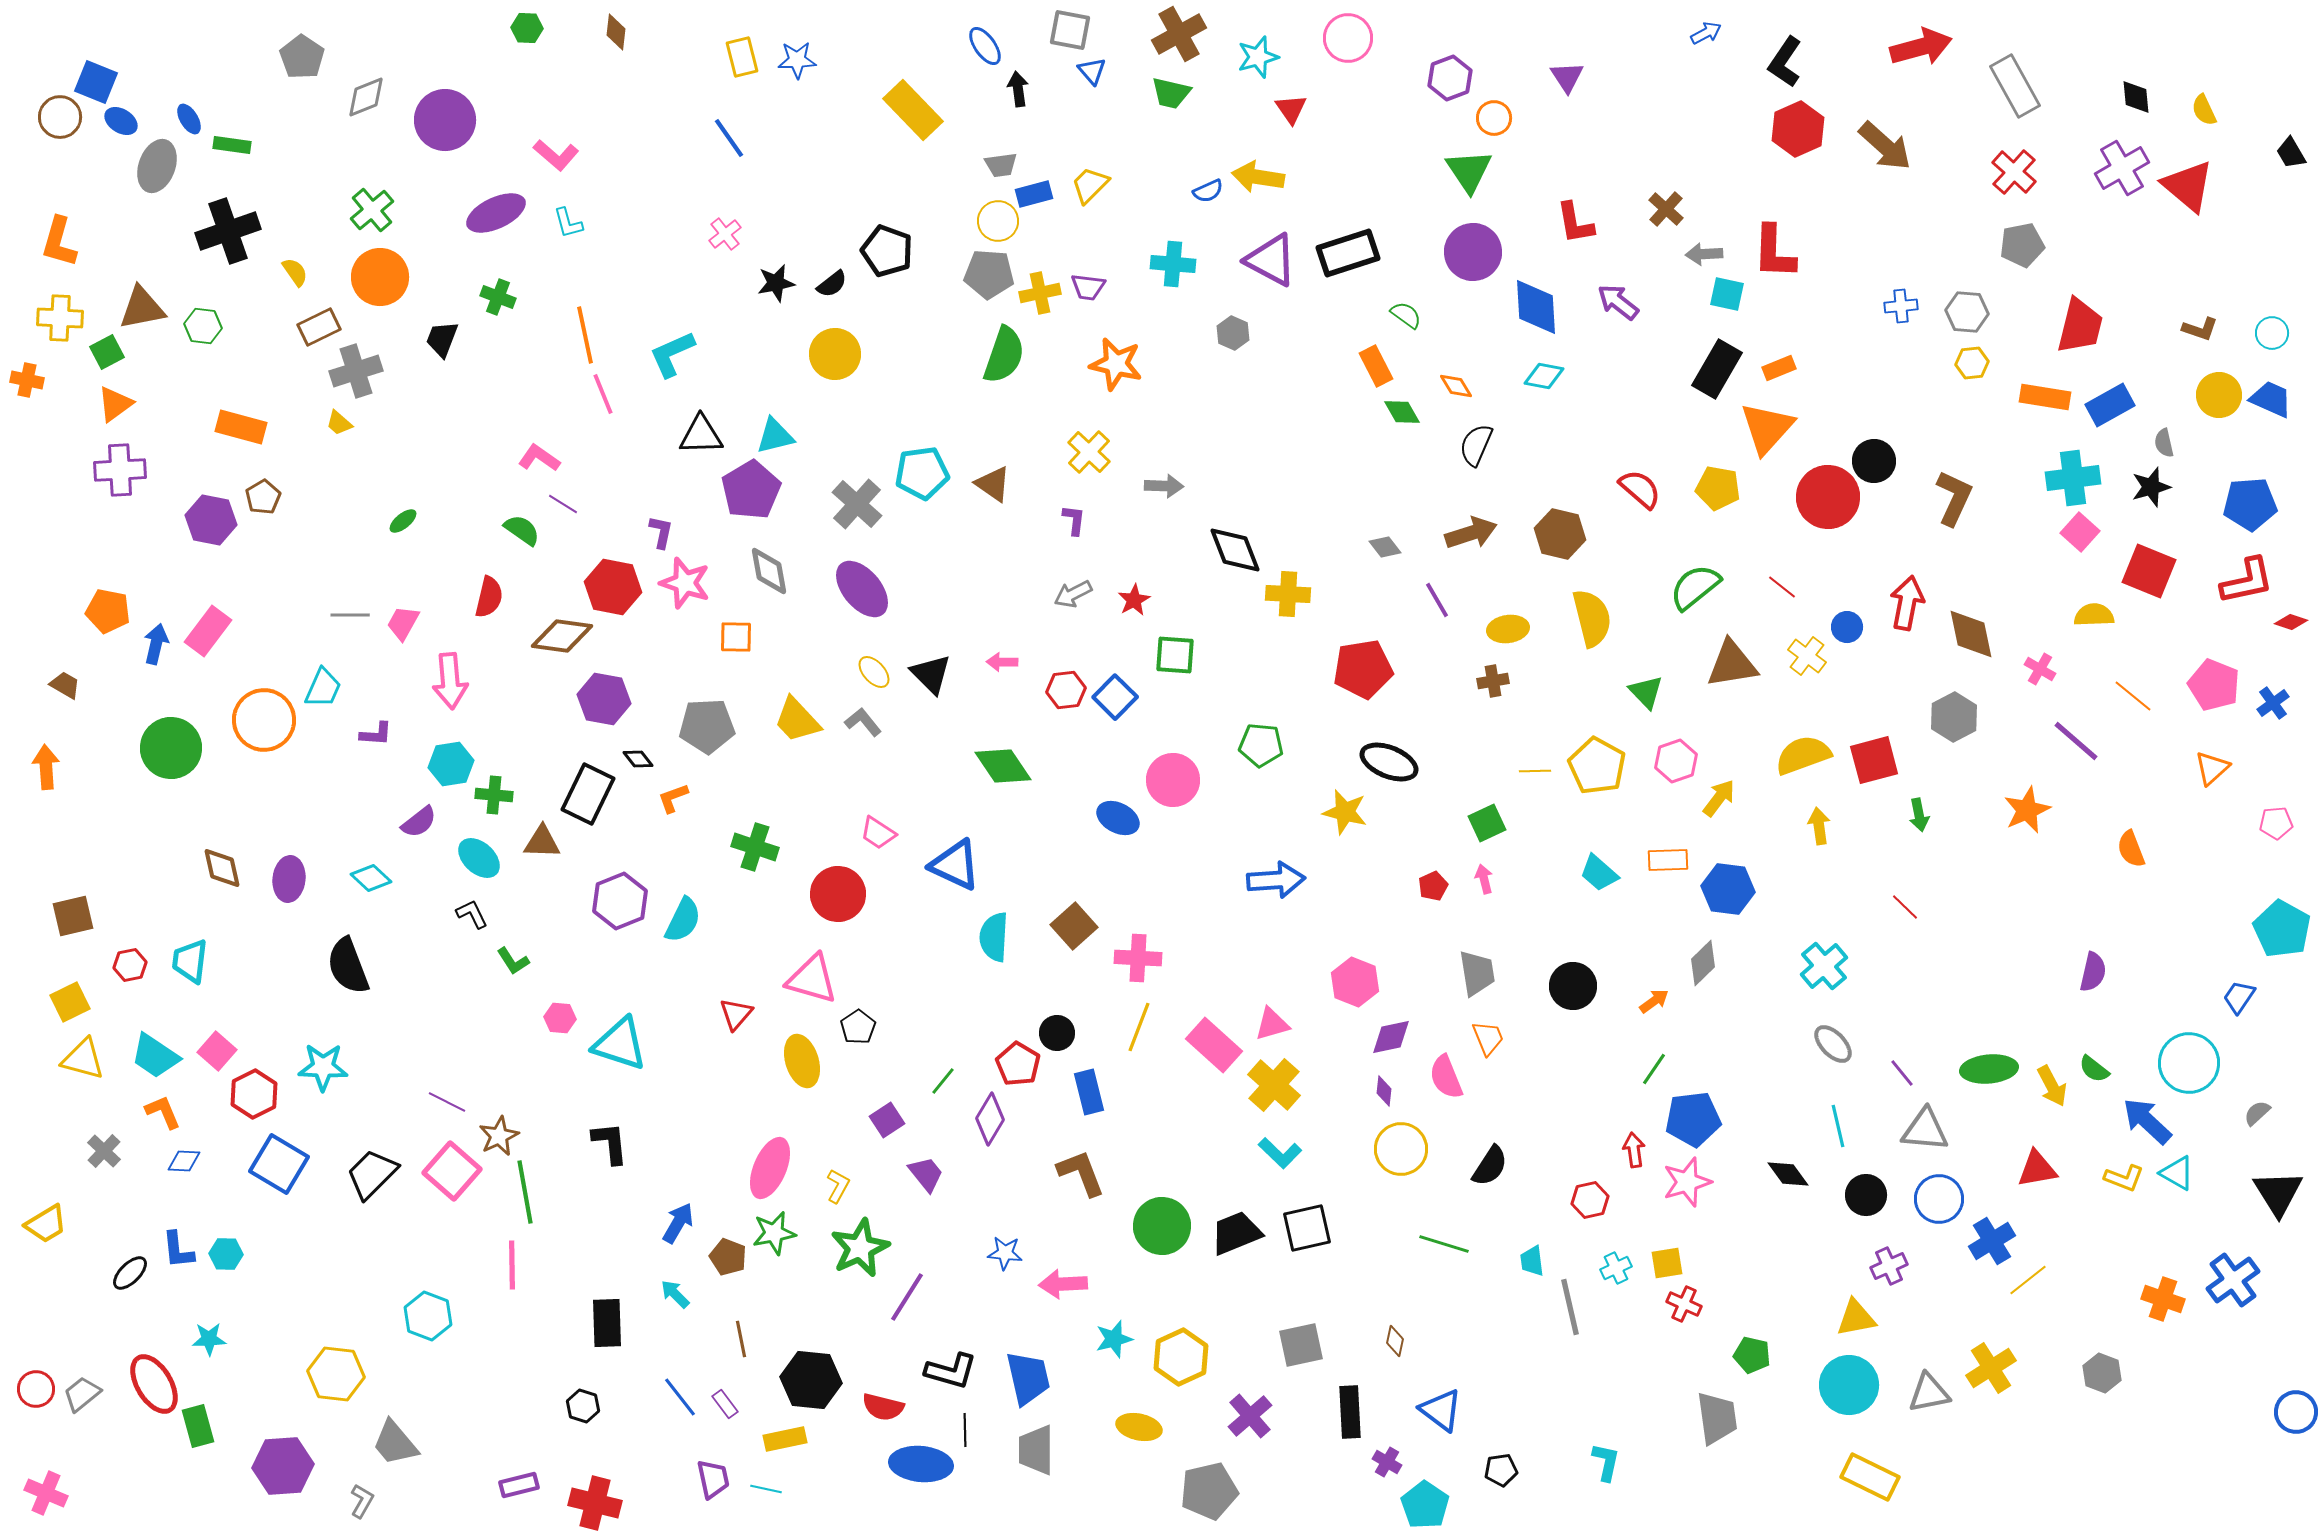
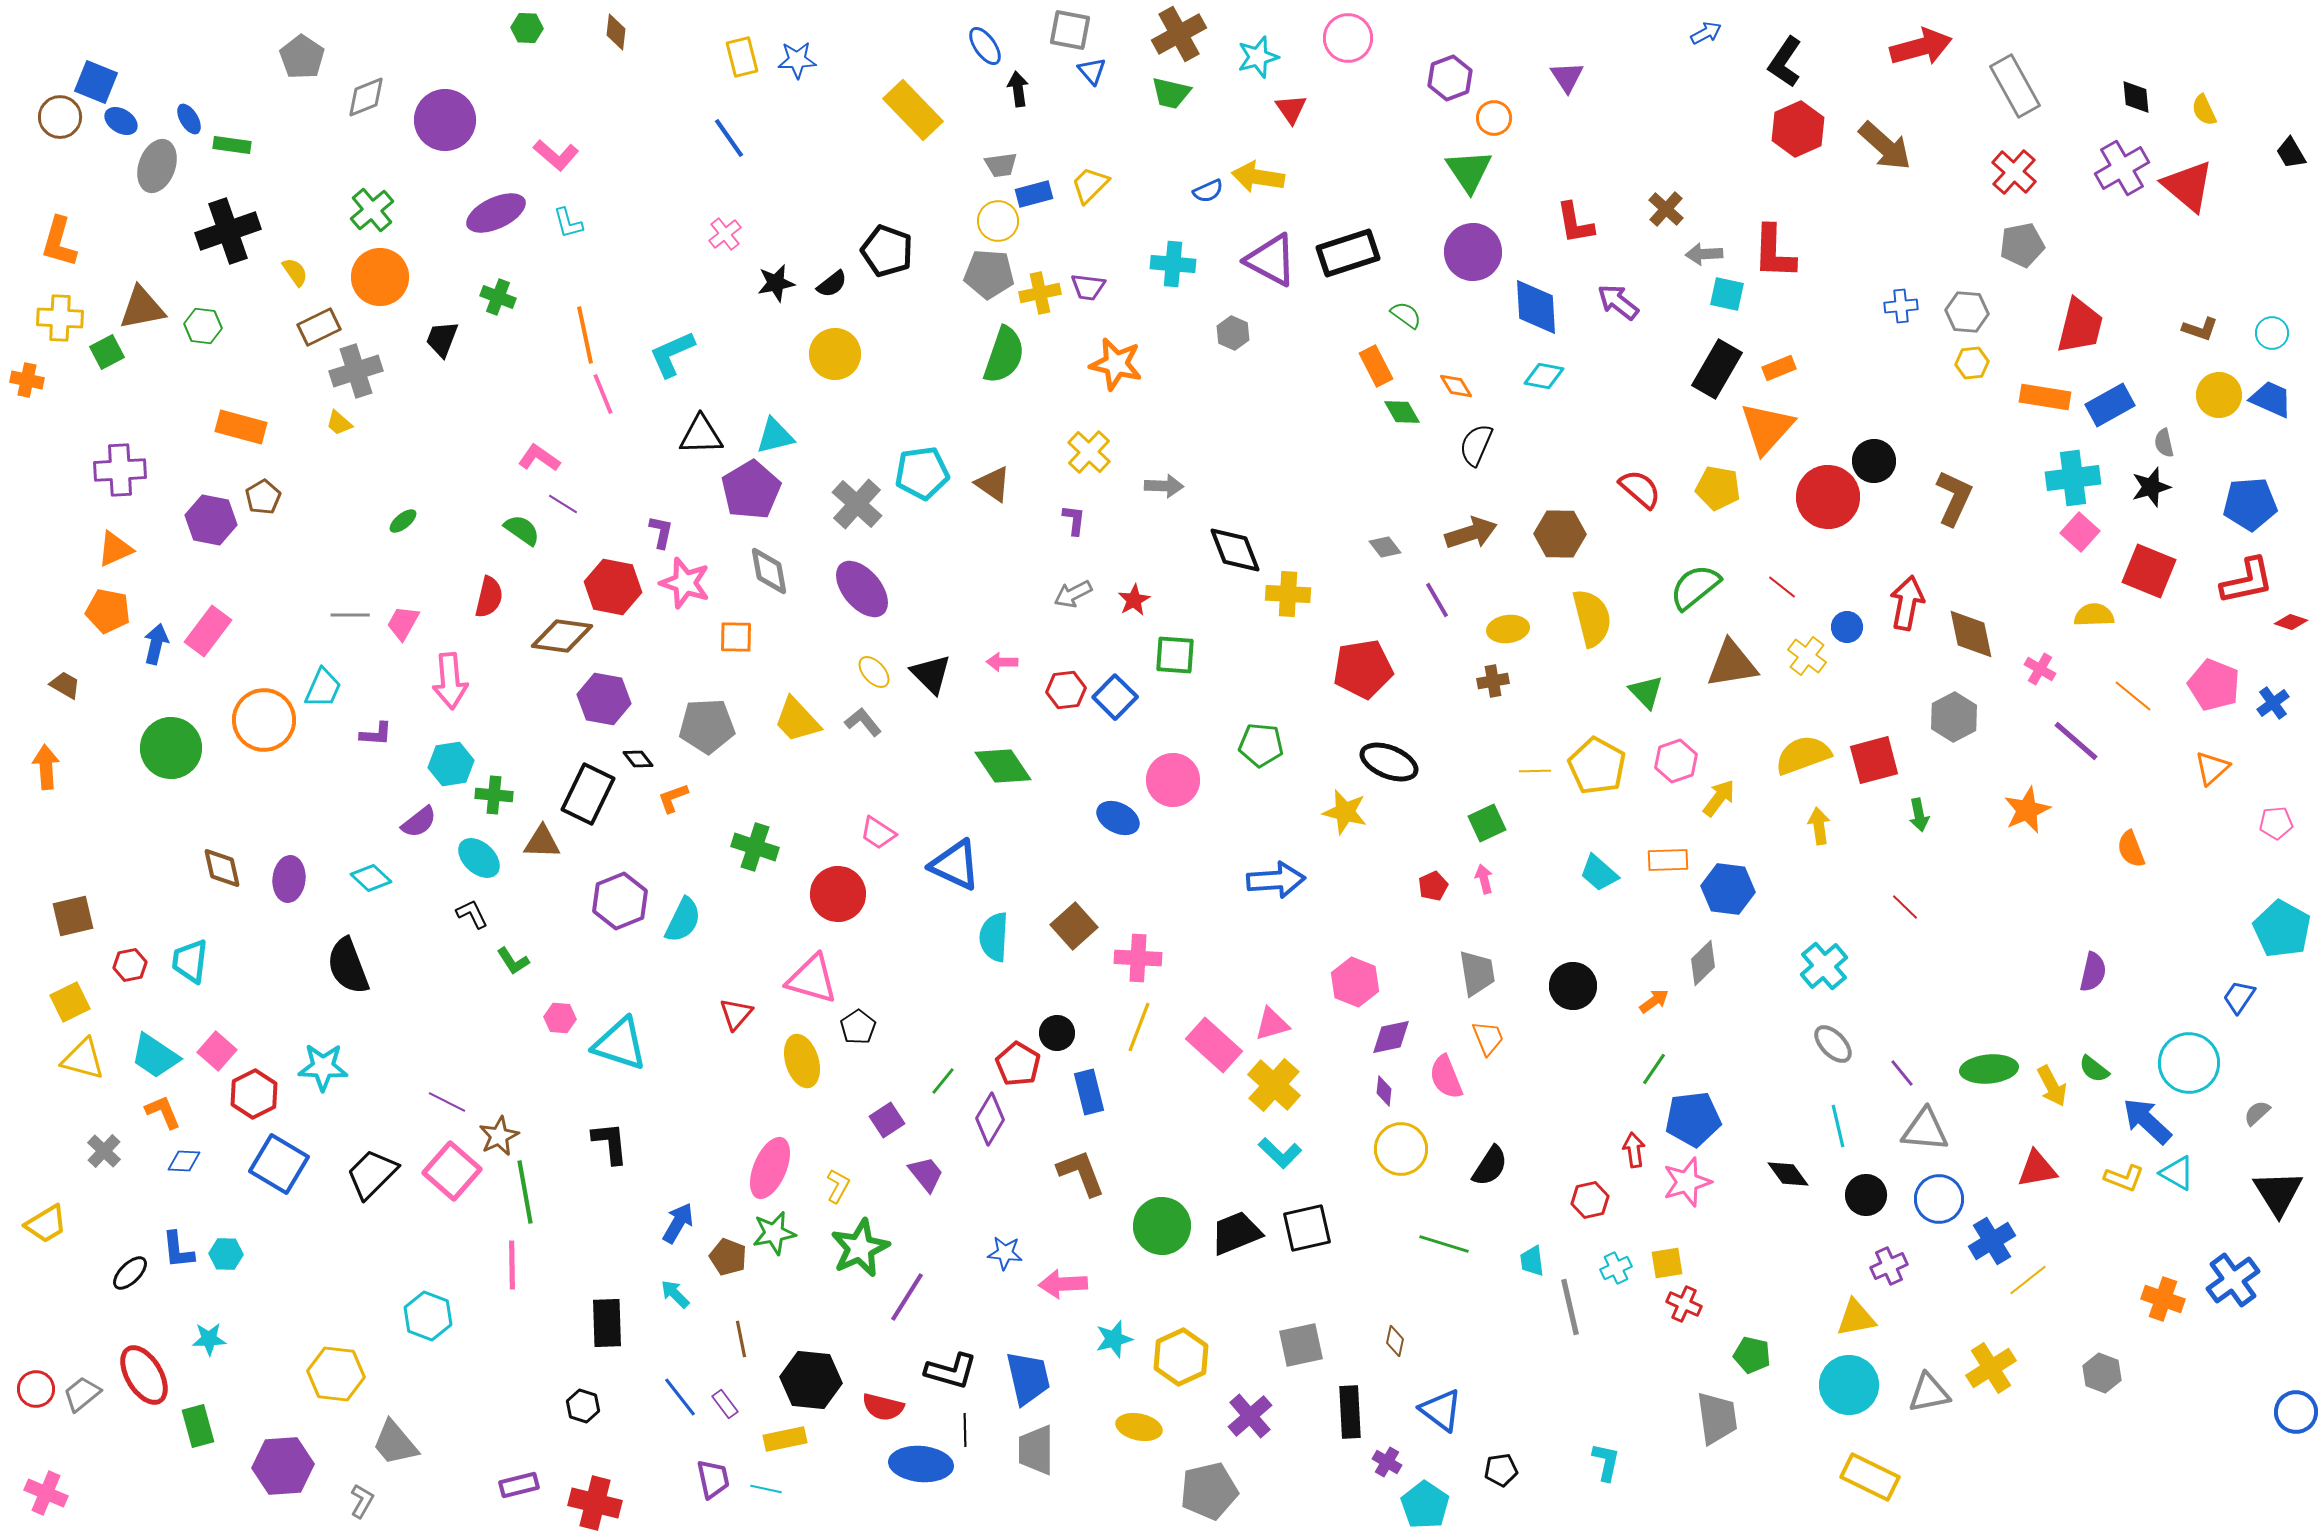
orange triangle at (115, 404): moved 145 px down; rotated 12 degrees clockwise
brown hexagon at (1560, 534): rotated 12 degrees counterclockwise
red ellipse at (154, 1384): moved 10 px left, 9 px up
